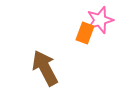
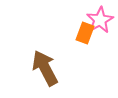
pink star: rotated 12 degrees counterclockwise
